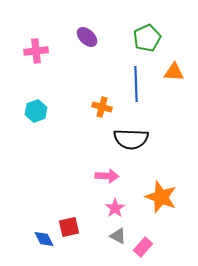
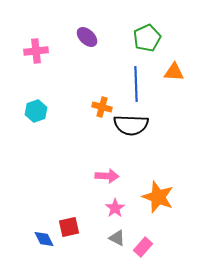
black semicircle: moved 14 px up
orange star: moved 3 px left
gray triangle: moved 1 px left, 2 px down
